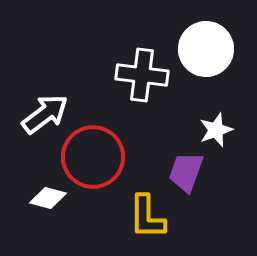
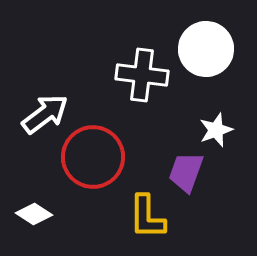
white diamond: moved 14 px left, 16 px down; rotated 18 degrees clockwise
